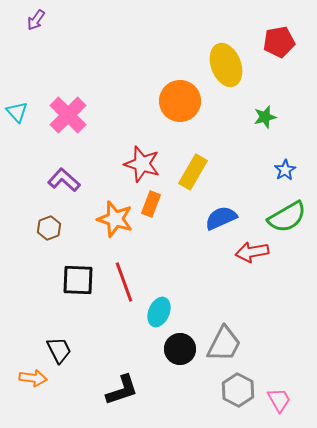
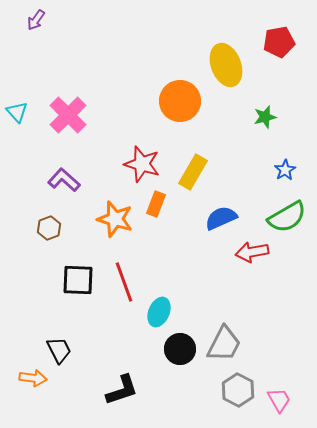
orange rectangle: moved 5 px right
